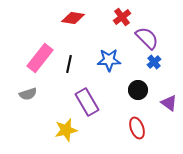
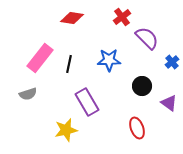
red diamond: moved 1 px left
blue cross: moved 18 px right
black circle: moved 4 px right, 4 px up
